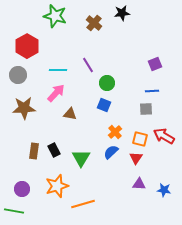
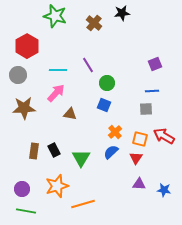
green line: moved 12 px right
